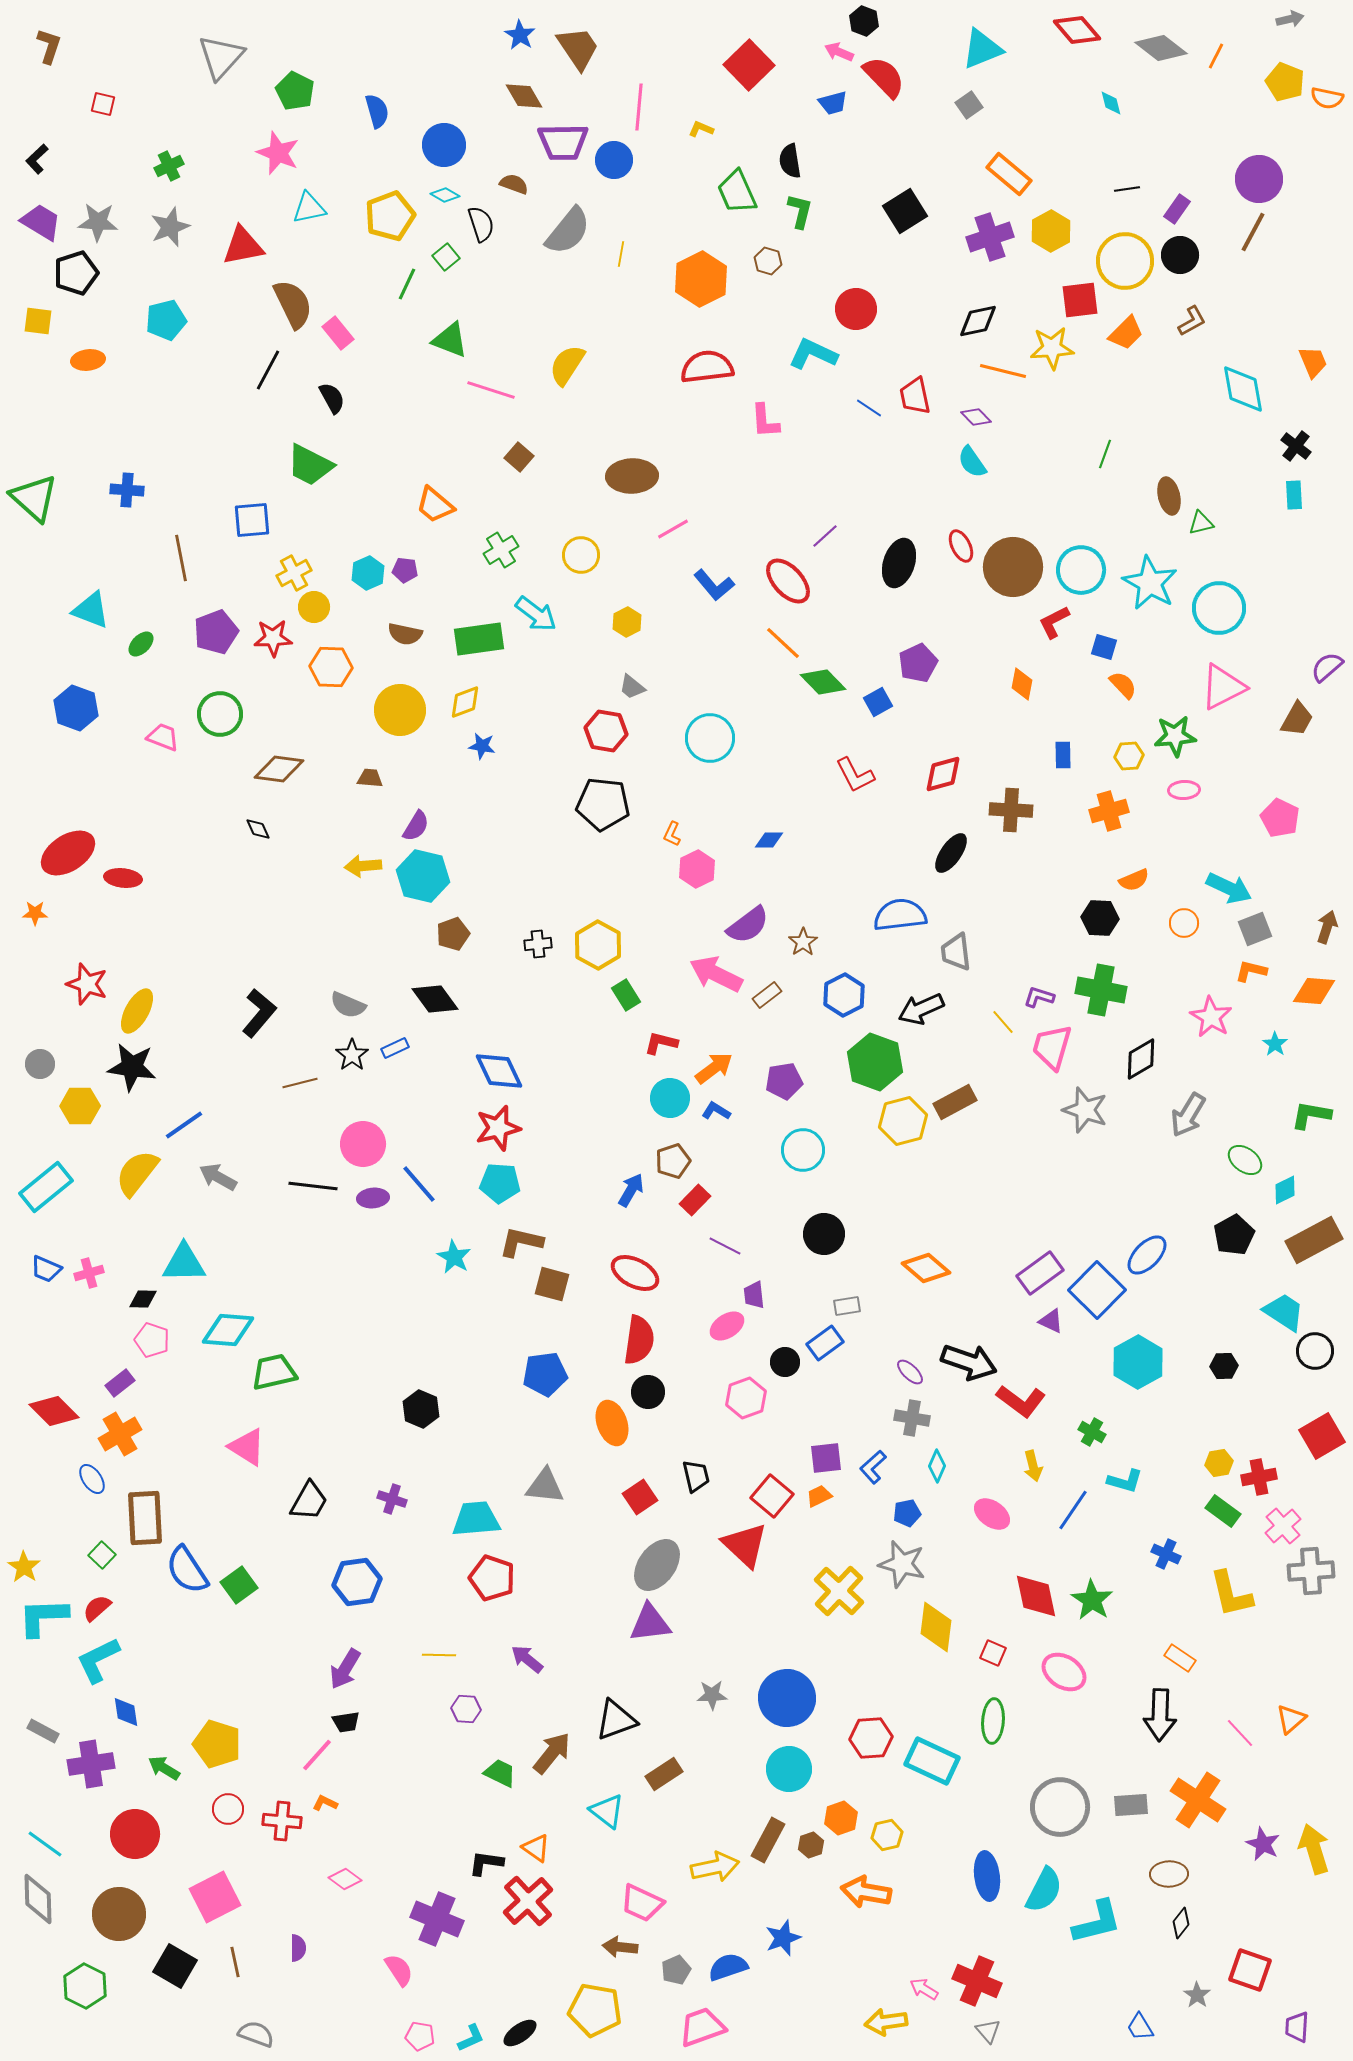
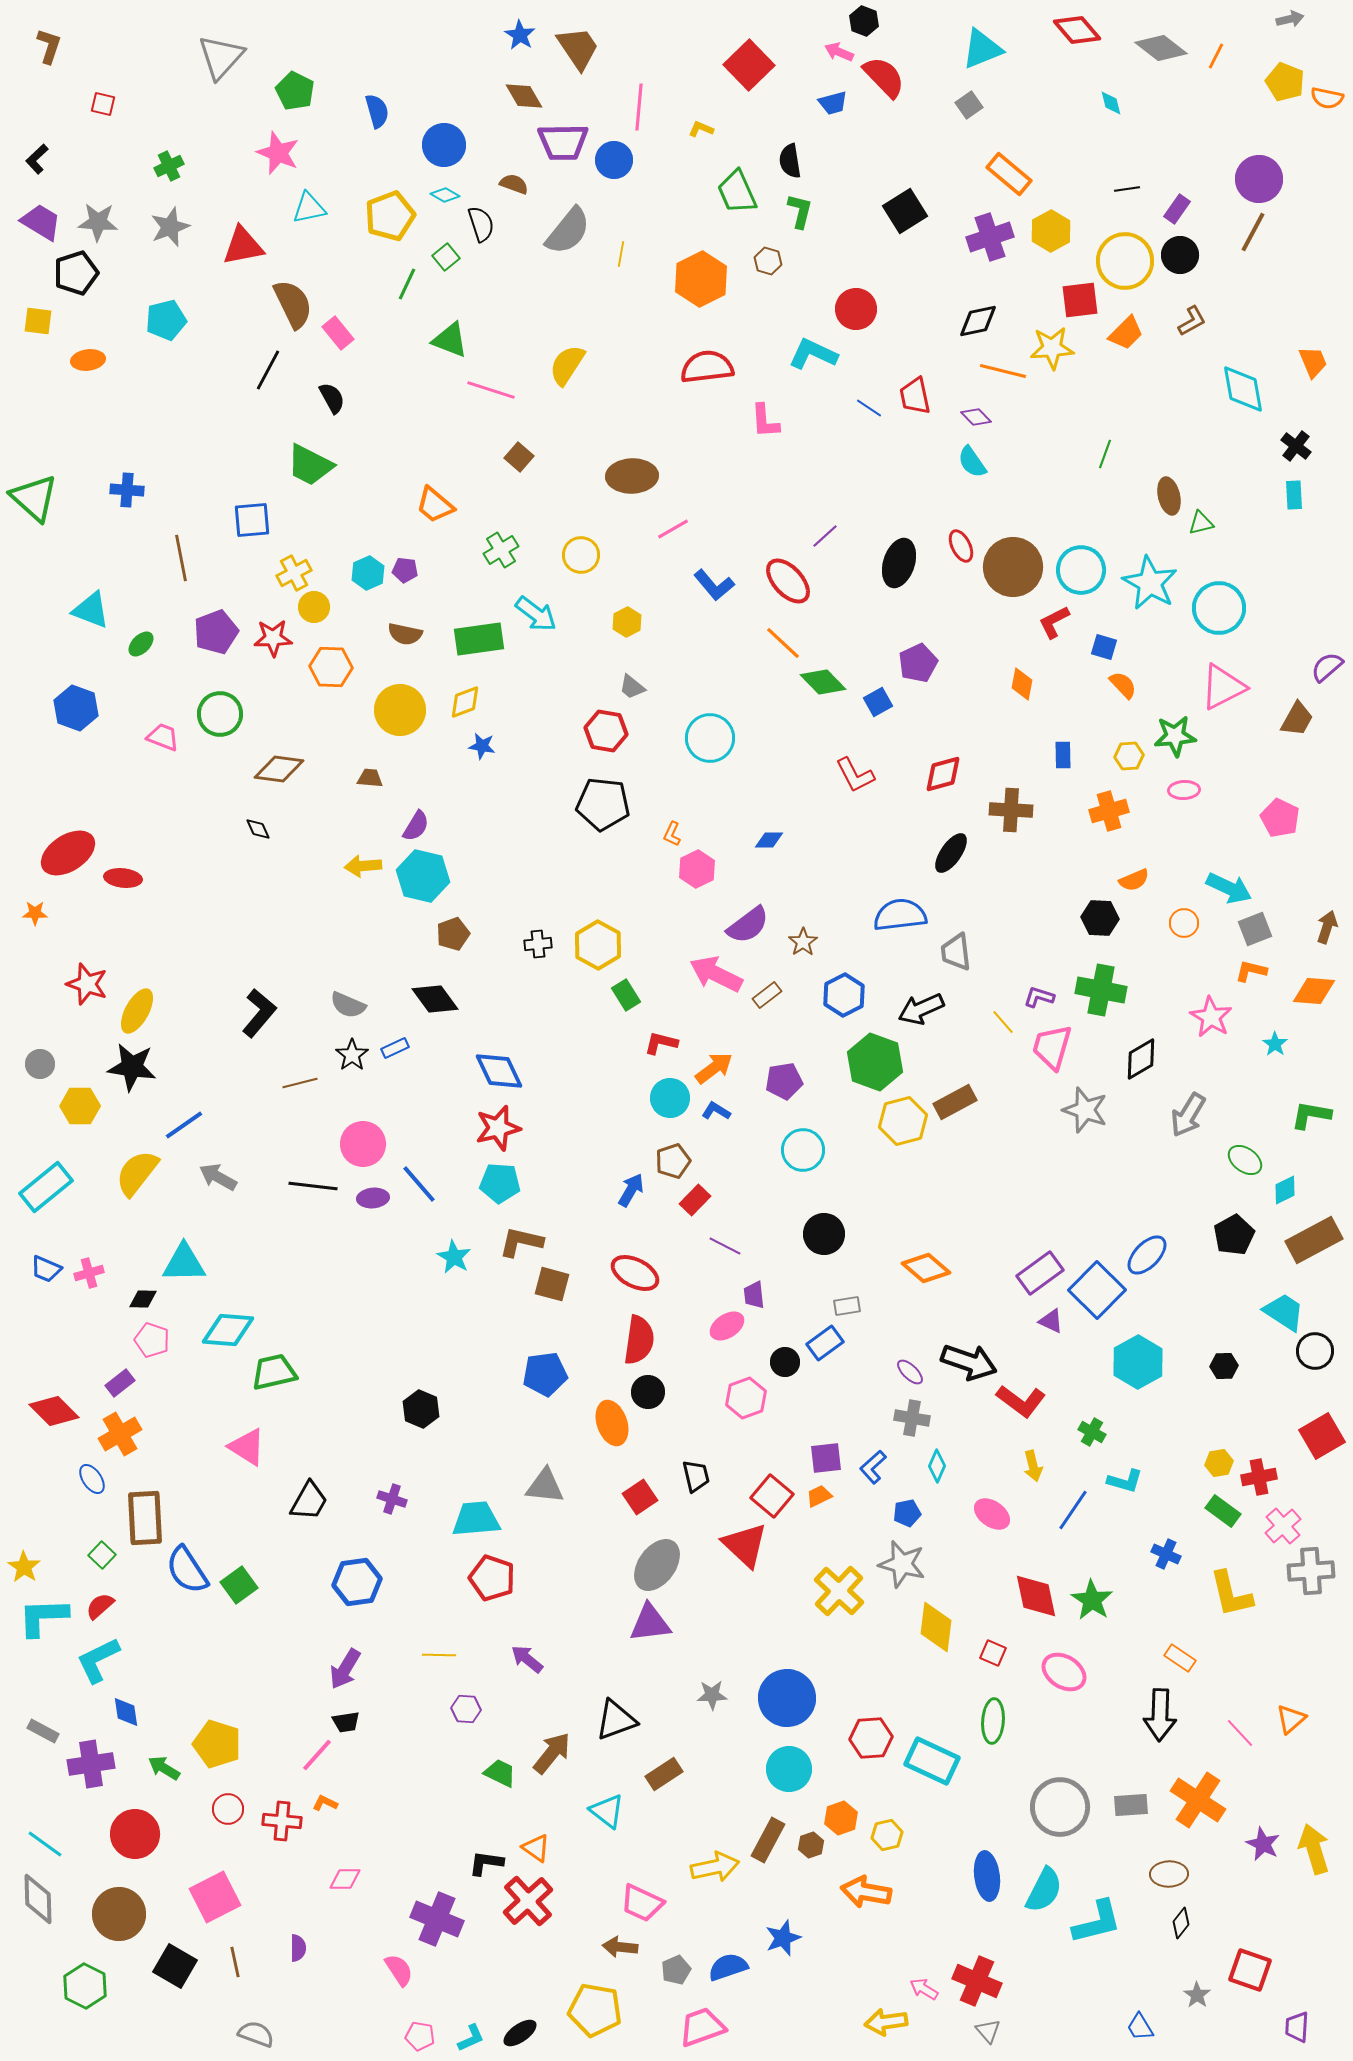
red semicircle at (97, 1608): moved 3 px right, 2 px up
pink diamond at (345, 1879): rotated 36 degrees counterclockwise
